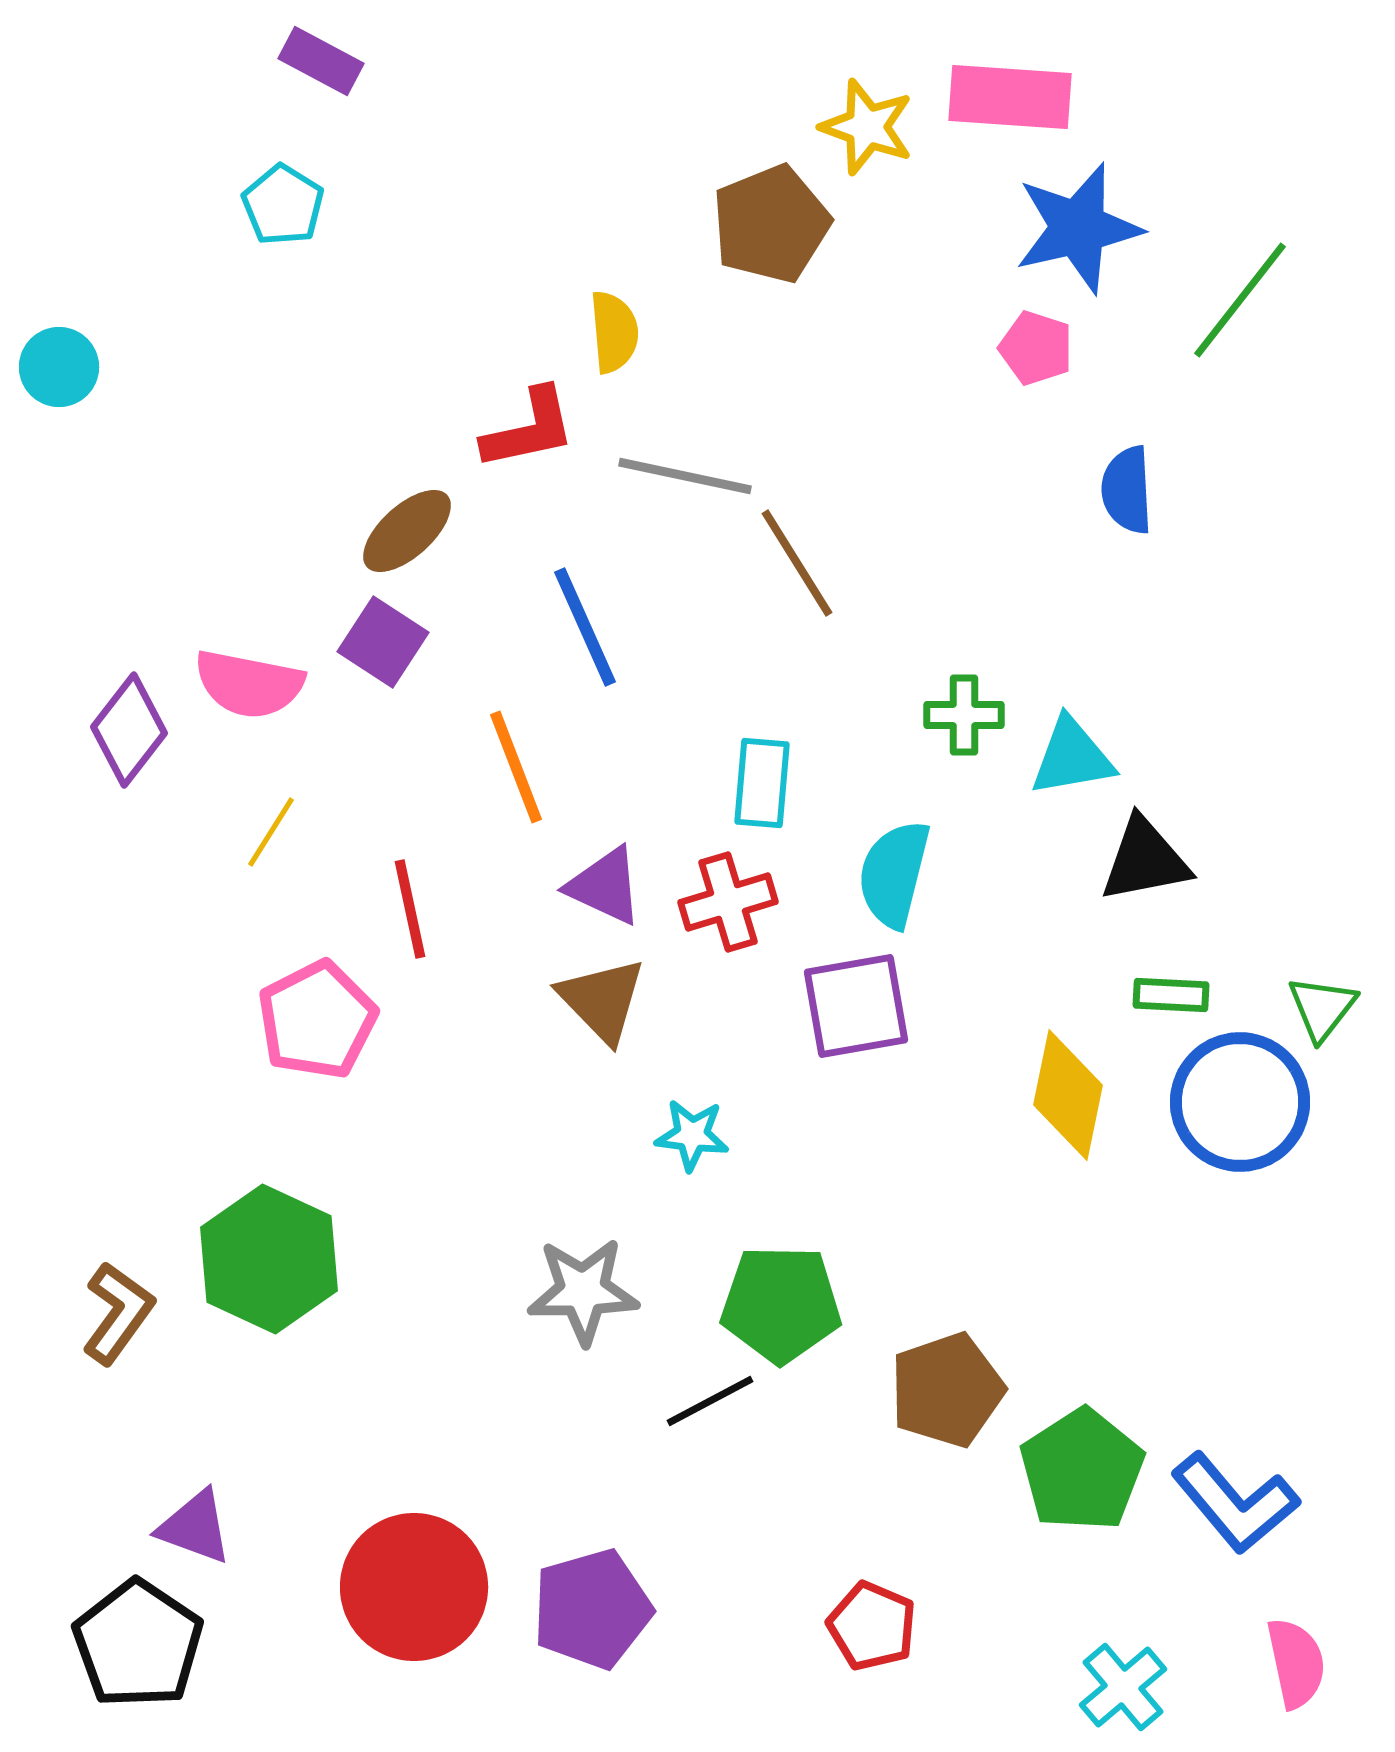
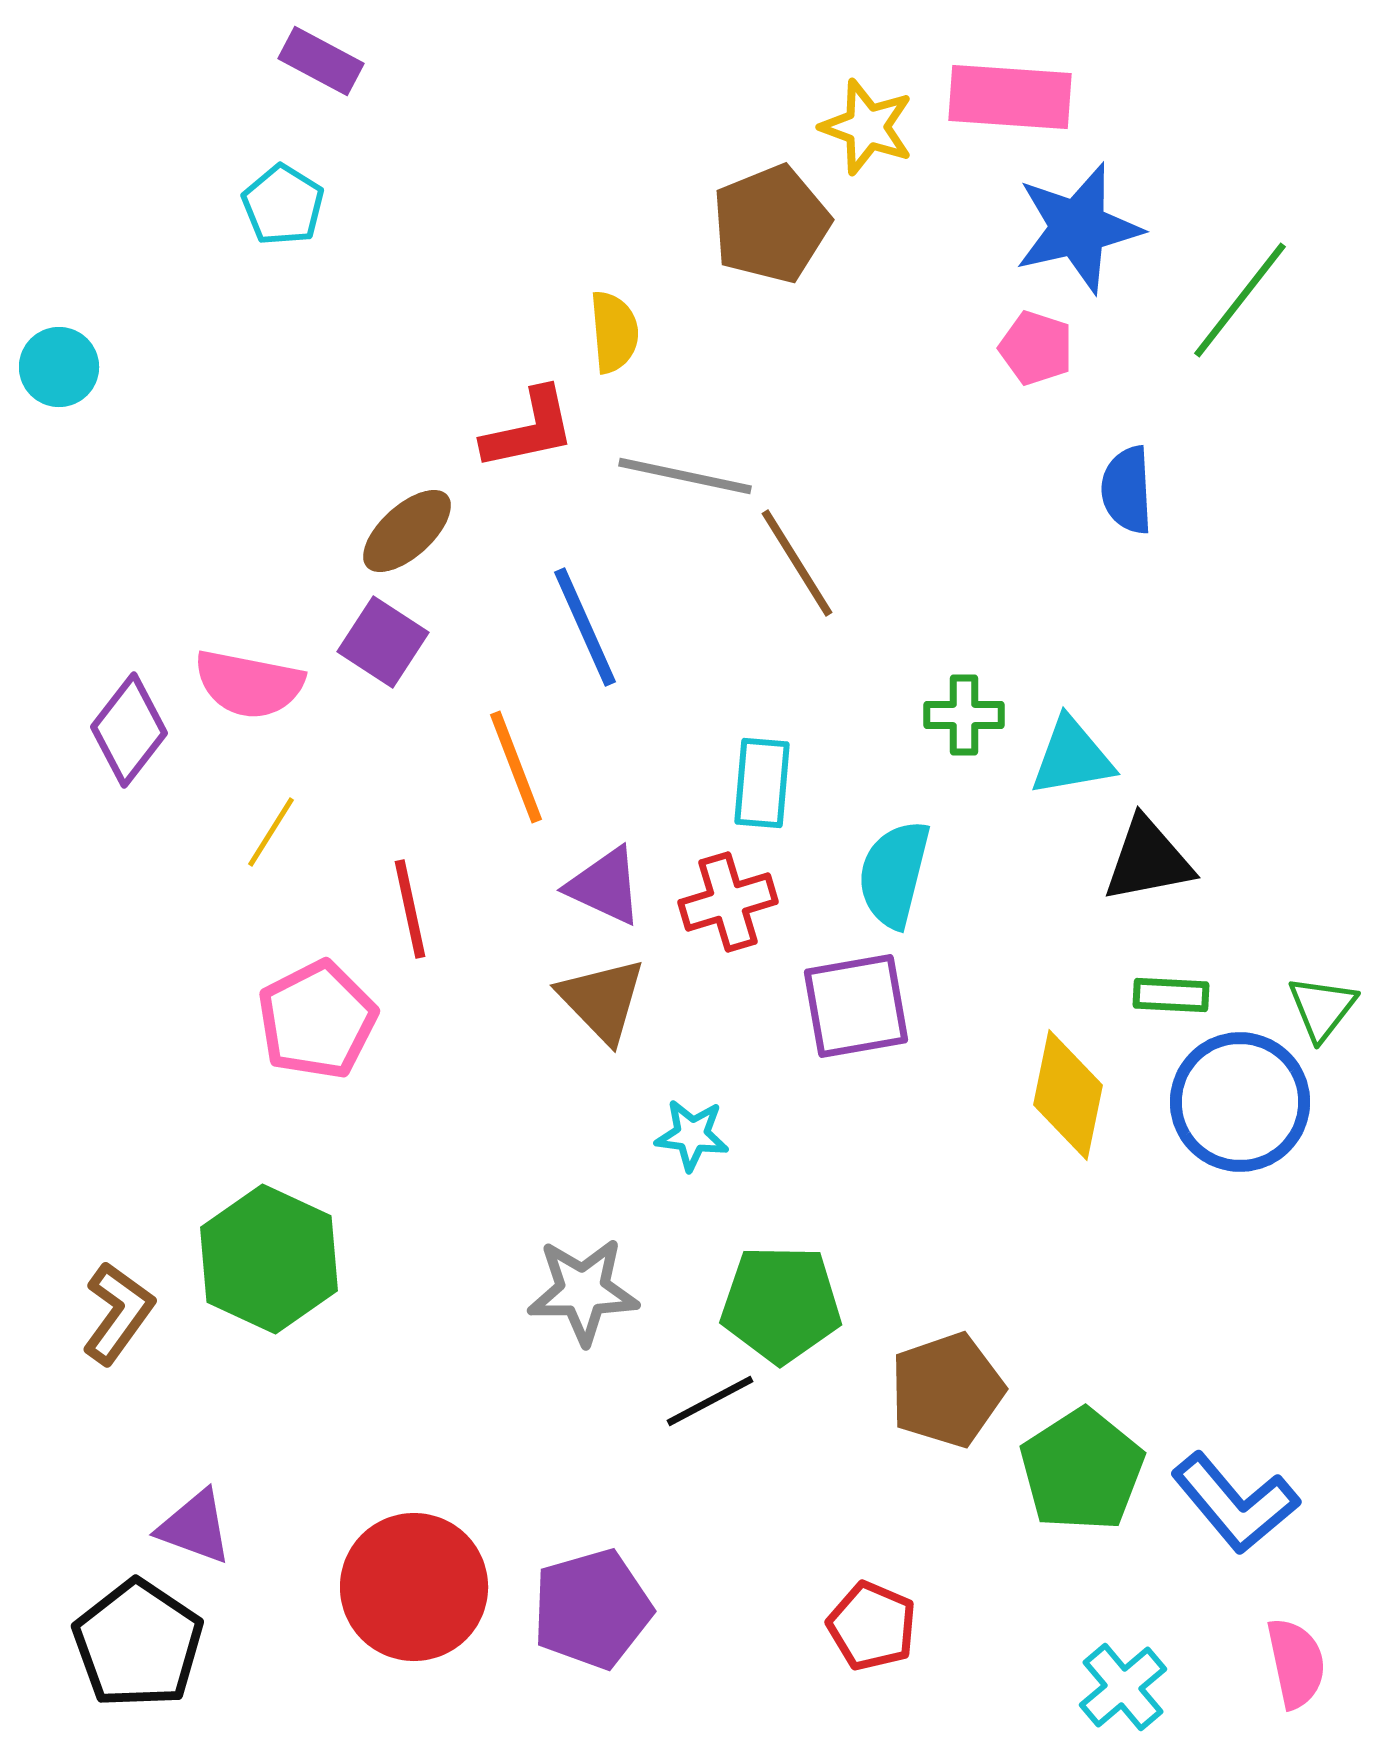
black triangle at (1145, 860): moved 3 px right
